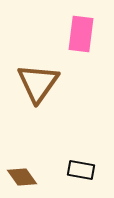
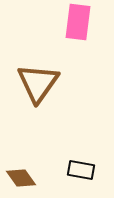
pink rectangle: moved 3 px left, 12 px up
brown diamond: moved 1 px left, 1 px down
